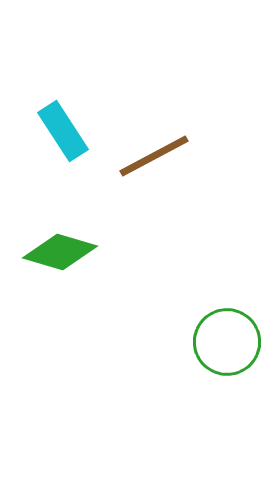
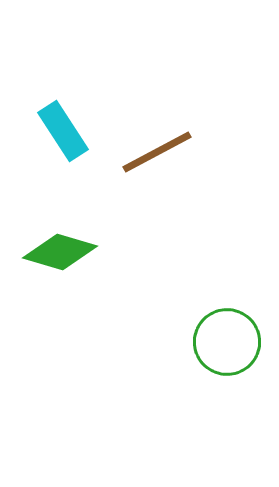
brown line: moved 3 px right, 4 px up
